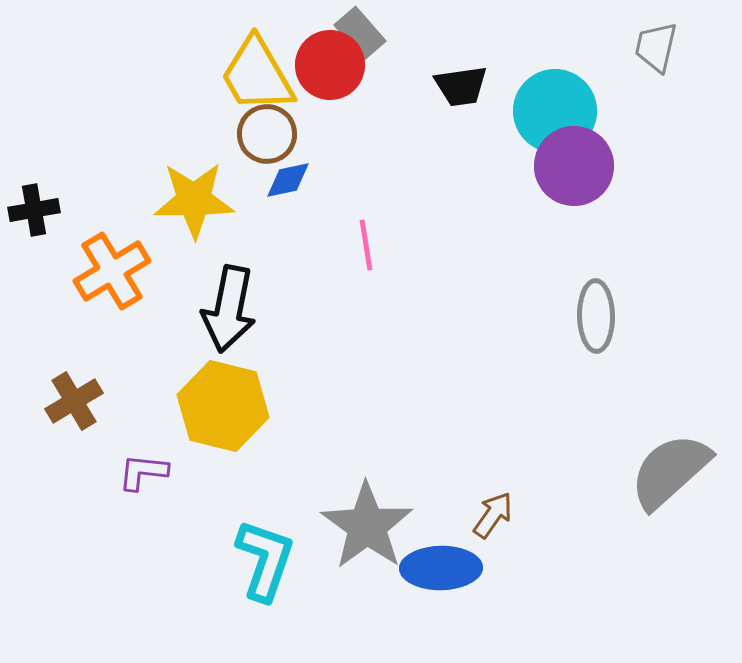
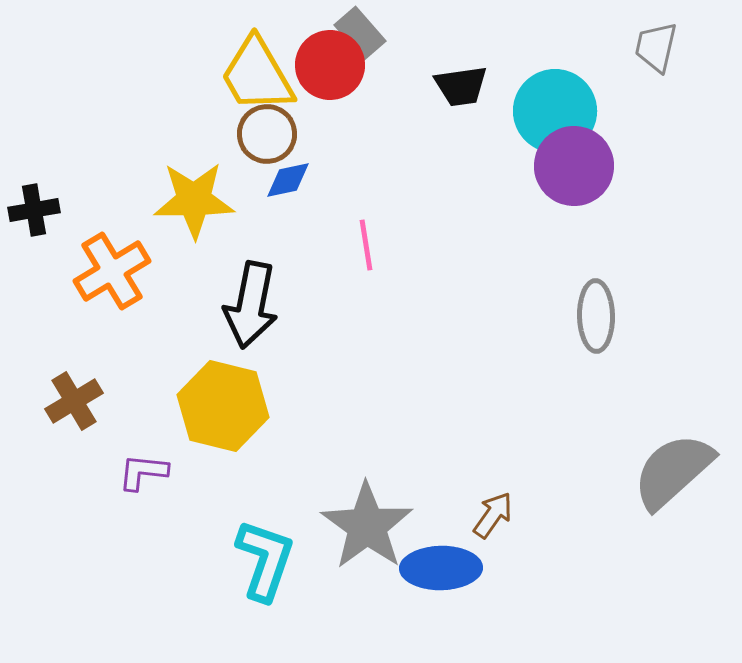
black arrow: moved 22 px right, 4 px up
gray semicircle: moved 3 px right
